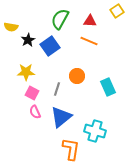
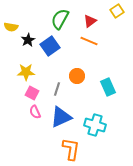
red triangle: rotated 40 degrees counterclockwise
blue triangle: rotated 15 degrees clockwise
cyan cross: moved 6 px up
